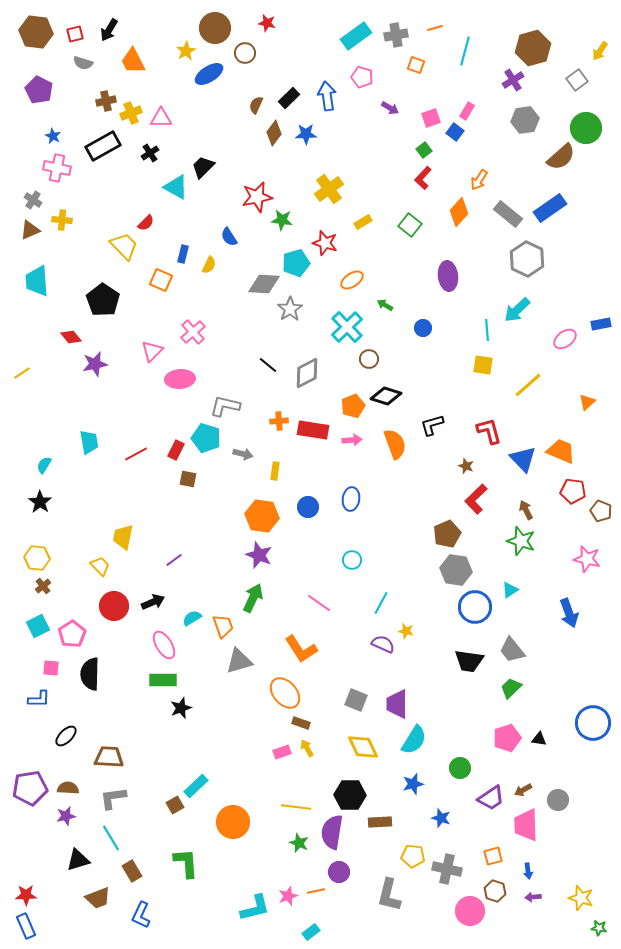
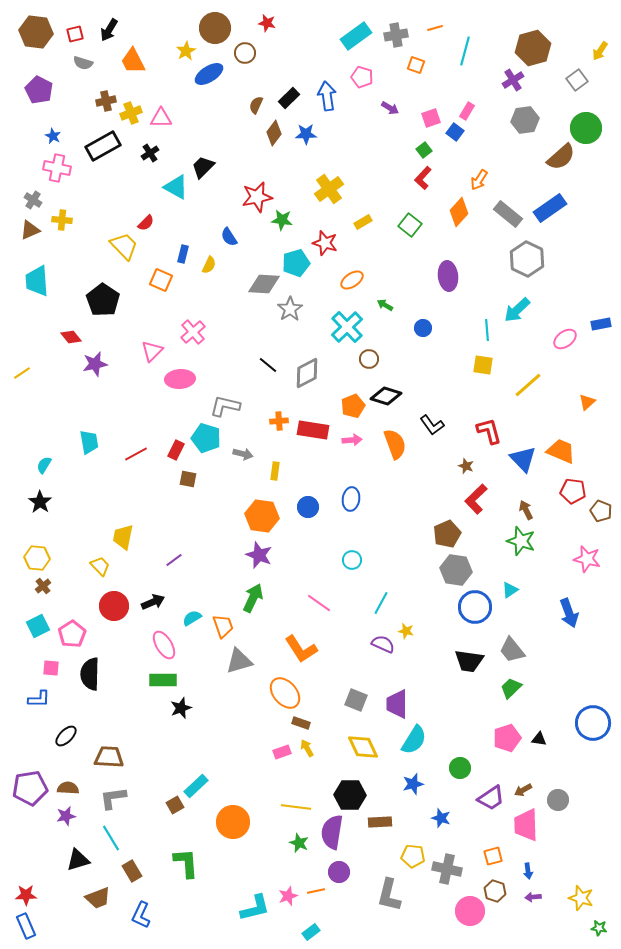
black L-shape at (432, 425): rotated 110 degrees counterclockwise
